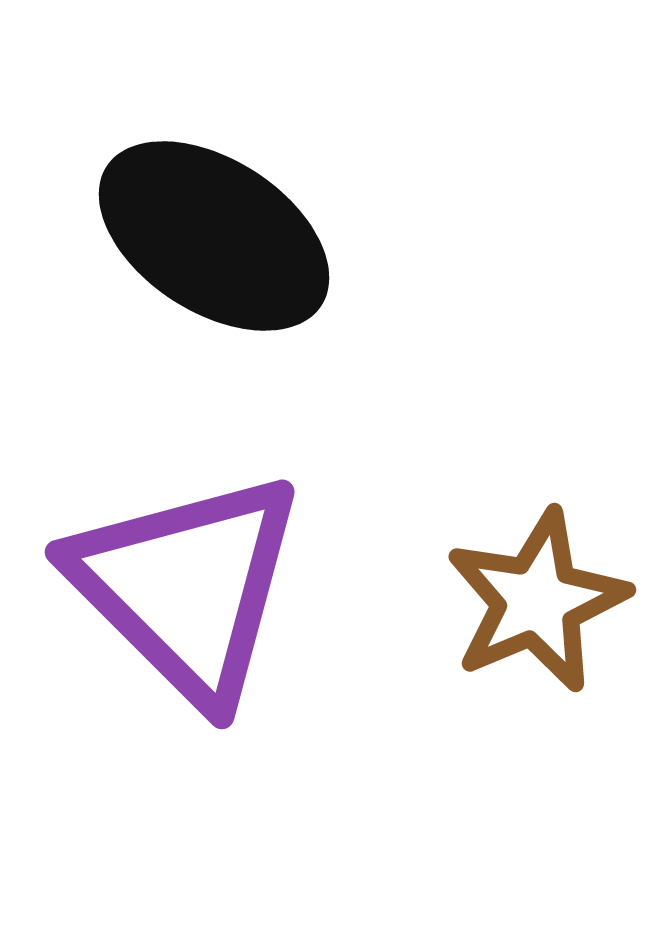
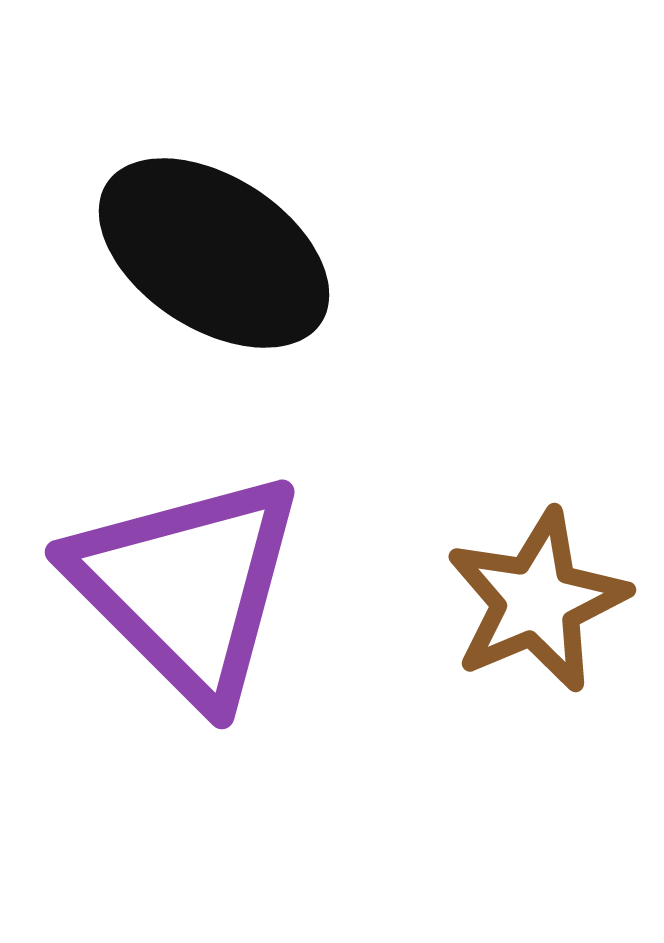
black ellipse: moved 17 px down
